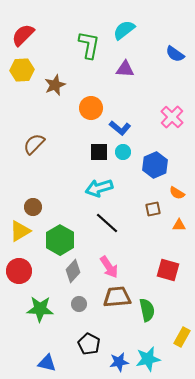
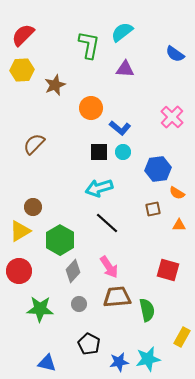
cyan semicircle: moved 2 px left, 2 px down
blue hexagon: moved 3 px right, 4 px down; rotated 15 degrees clockwise
